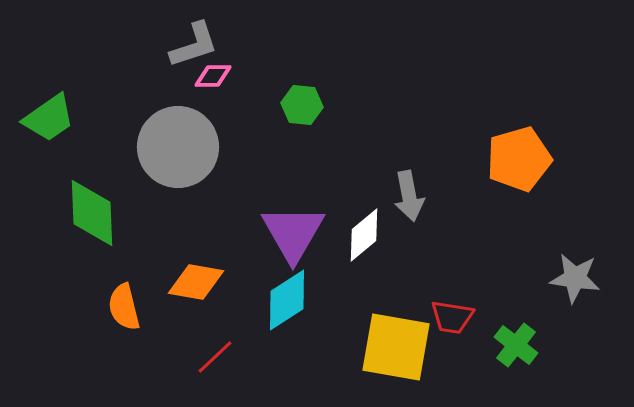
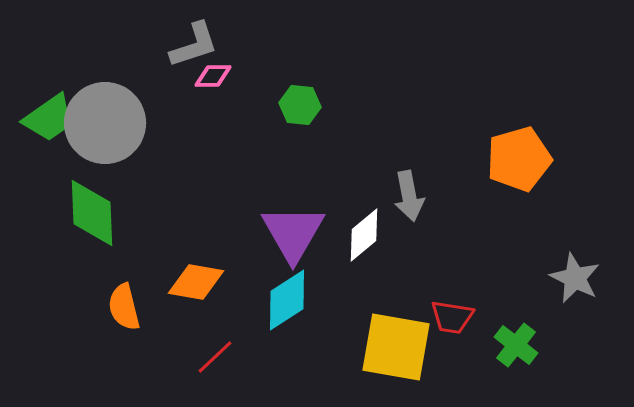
green hexagon: moved 2 px left
gray circle: moved 73 px left, 24 px up
gray star: rotated 18 degrees clockwise
